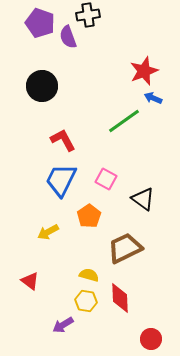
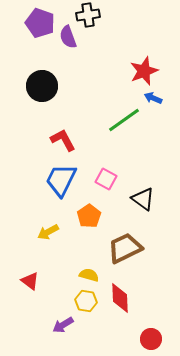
green line: moved 1 px up
